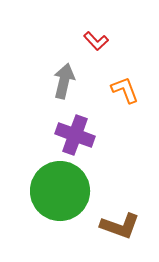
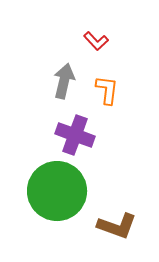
orange L-shape: moved 18 px left; rotated 28 degrees clockwise
green circle: moved 3 px left
brown L-shape: moved 3 px left
